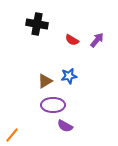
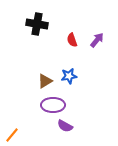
red semicircle: rotated 40 degrees clockwise
